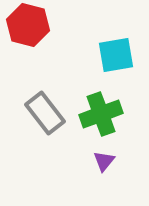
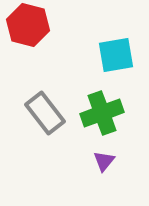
green cross: moved 1 px right, 1 px up
